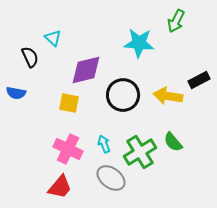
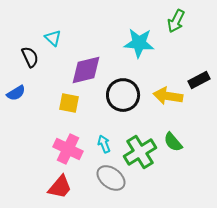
blue semicircle: rotated 42 degrees counterclockwise
